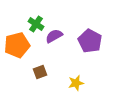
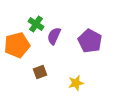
purple semicircle: rotated 36 degrees counterclockwise
